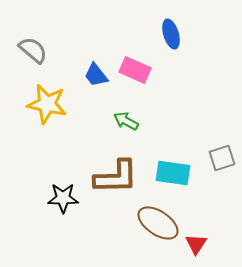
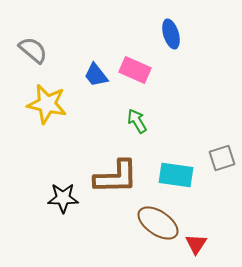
green arrow: moved 11 px right; rotated 30 degrees clockwise
cyan rectangle: moved 3 px right, 2 px down
